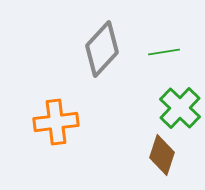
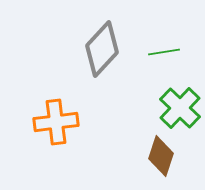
brown diamond: moved 1 px left, 1 px down
